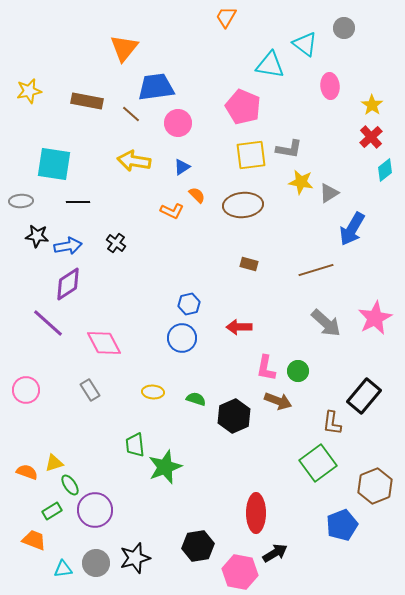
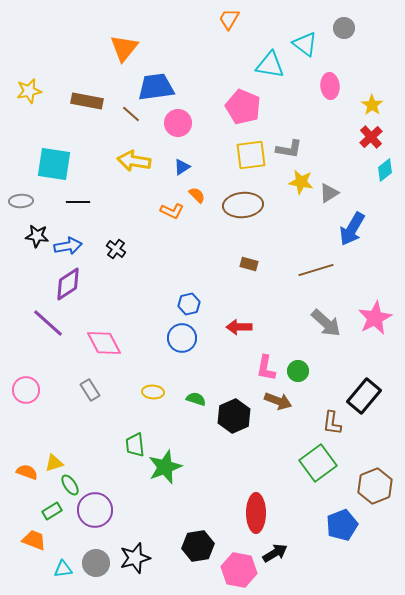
orange trapezoid at (226, 17): moved 3 px right, 2 px down
black cross at (116, 243): moved 6 px down
pink hexagon at (240, 572): moved 1 px left, 2 px up
